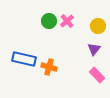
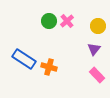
blue rectangle: rotated 20 degrees clockwise
